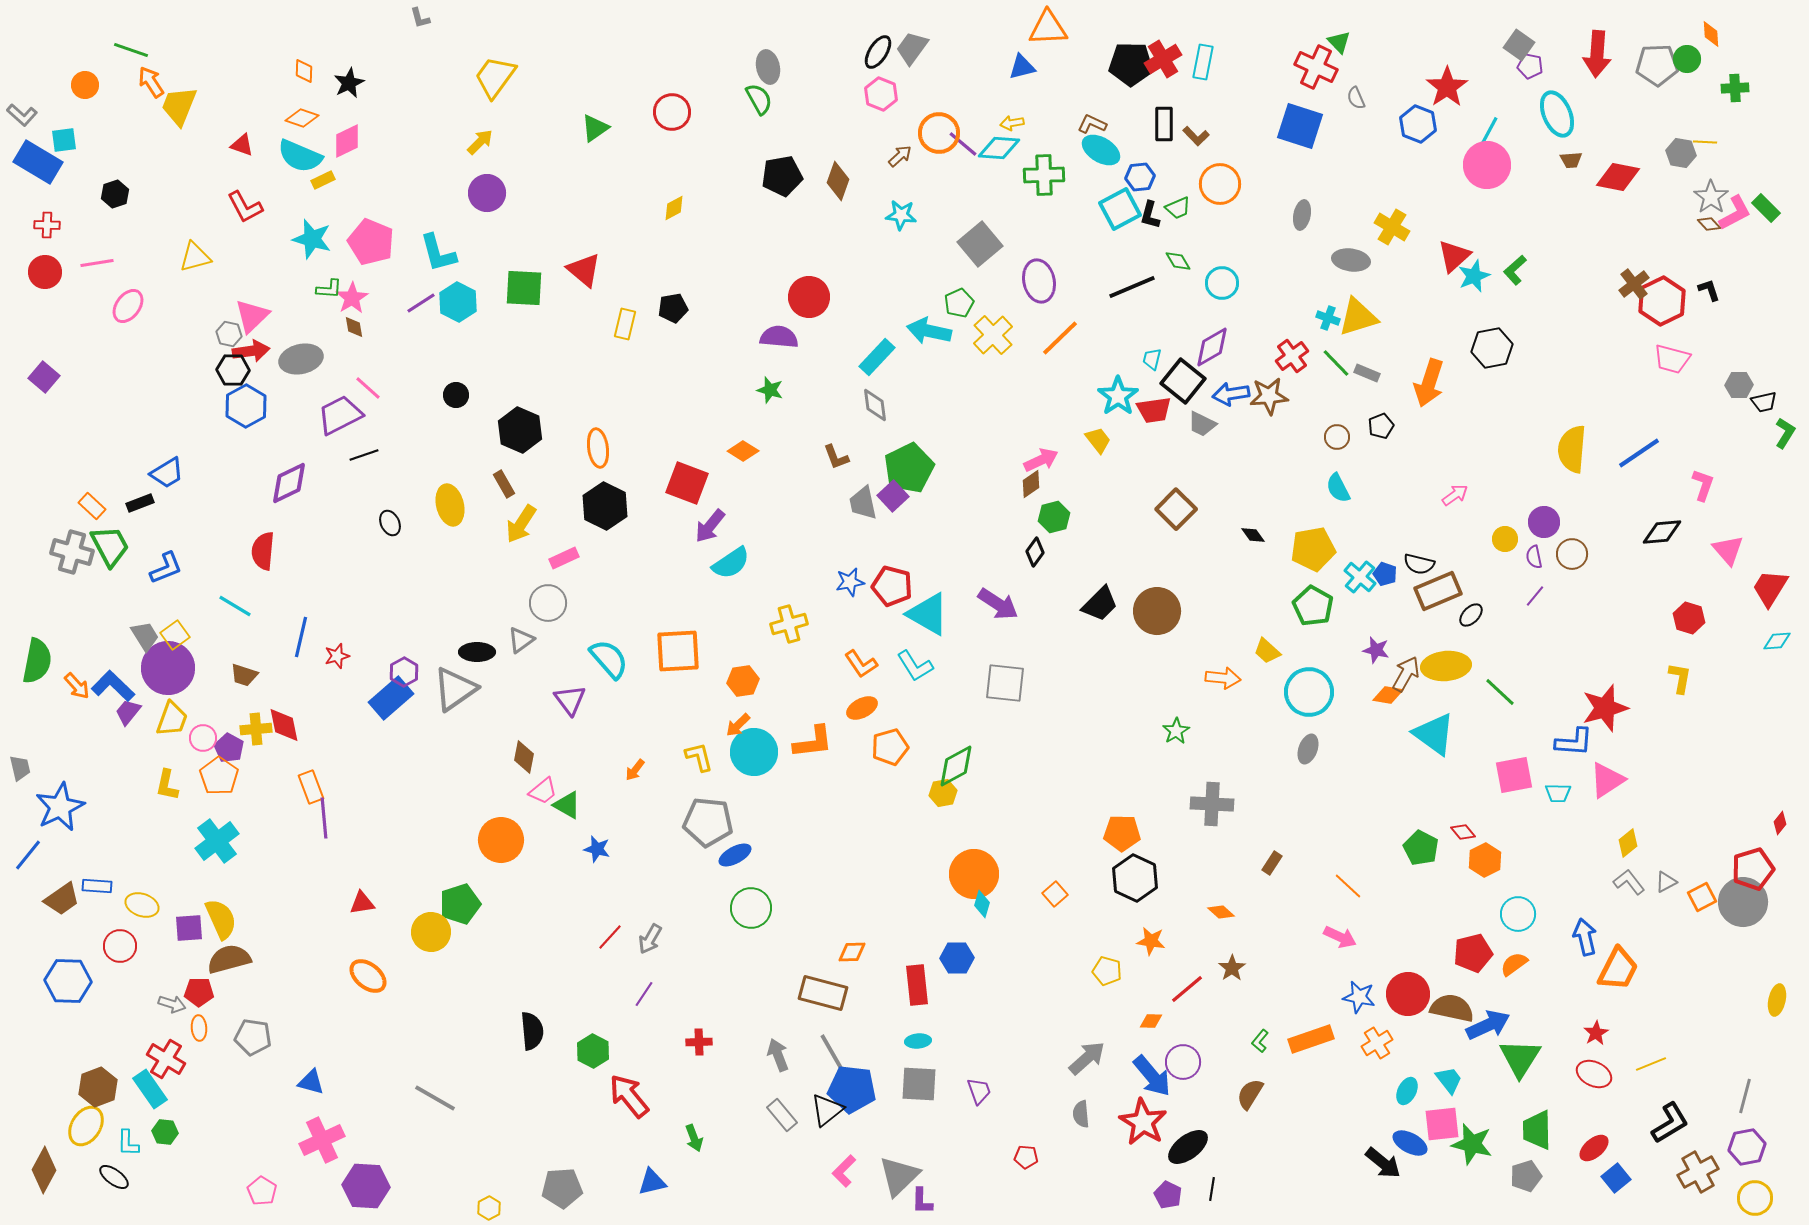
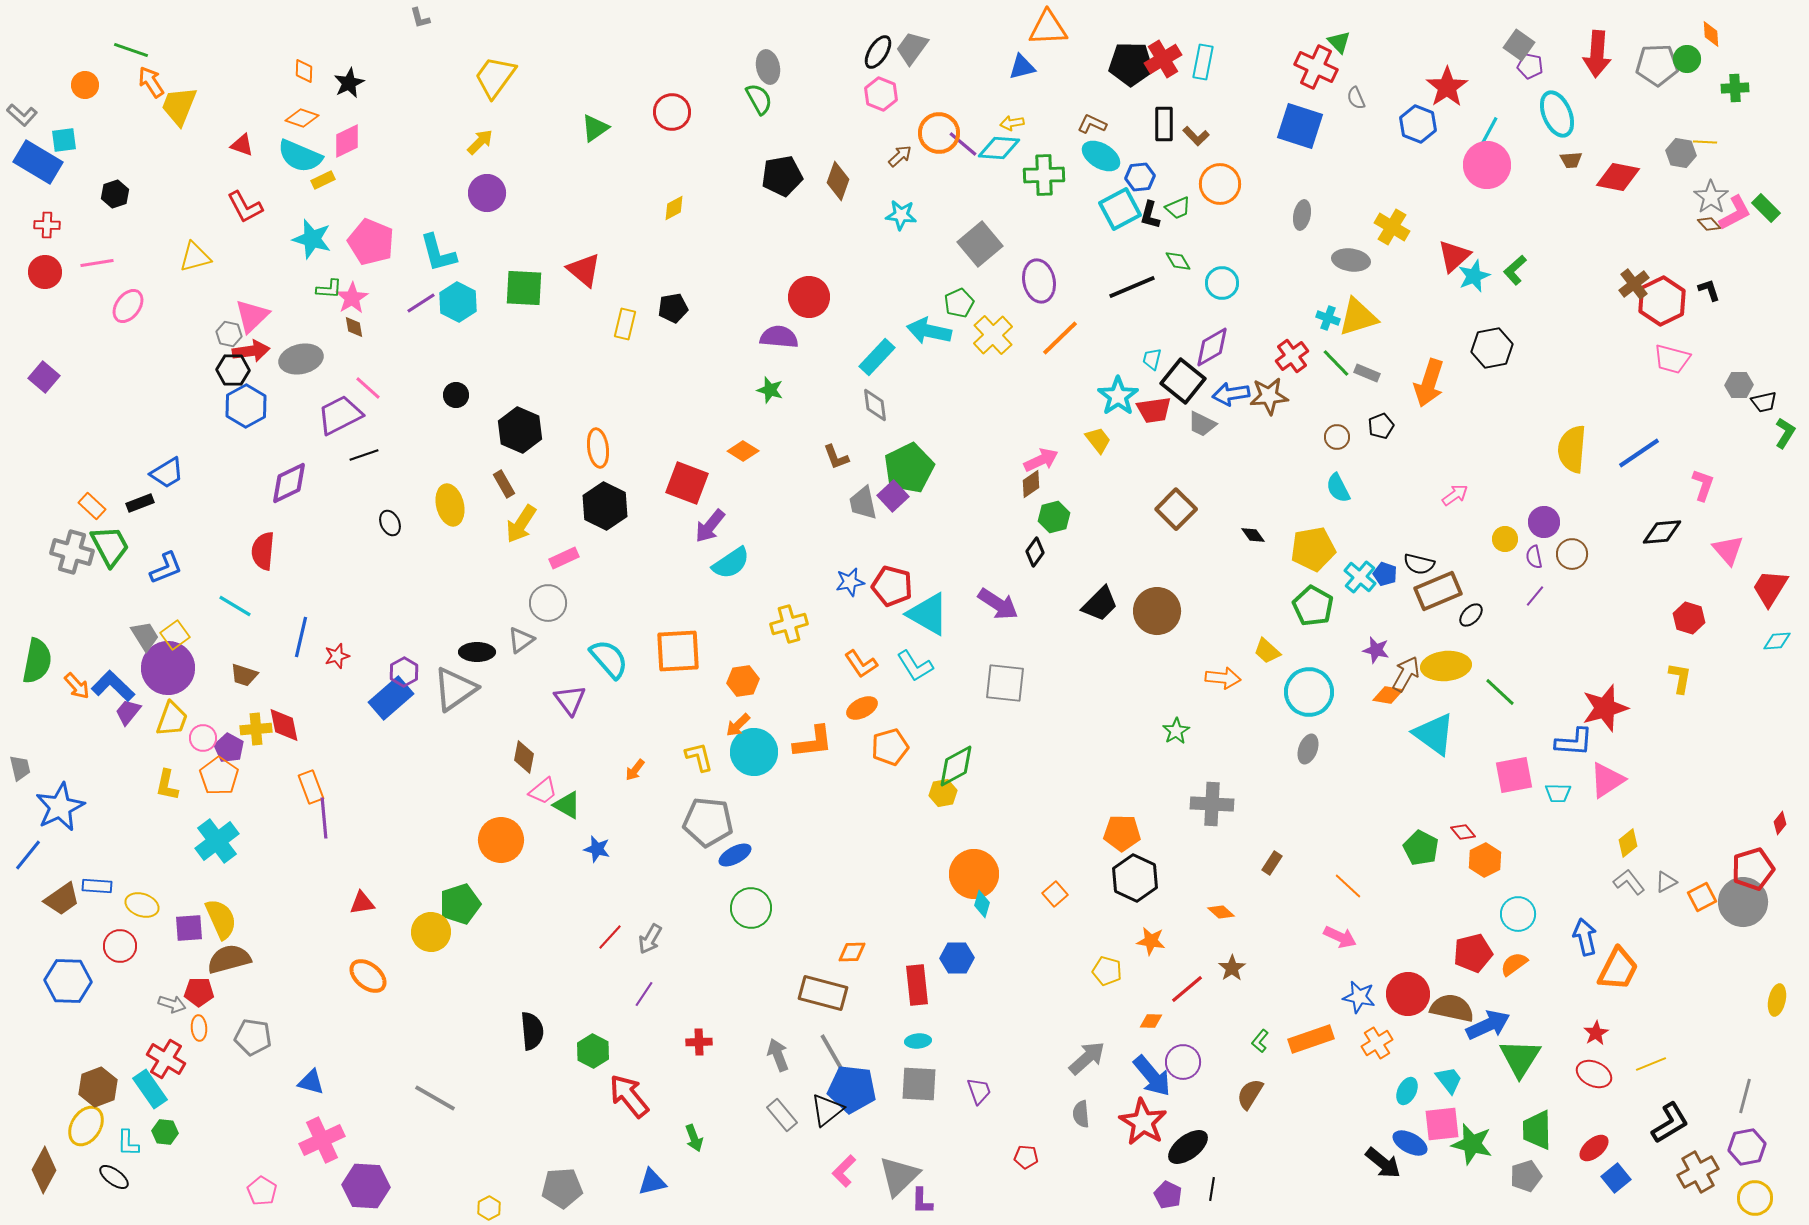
cyan ellipse at (1101, 150): moved 6 px down
